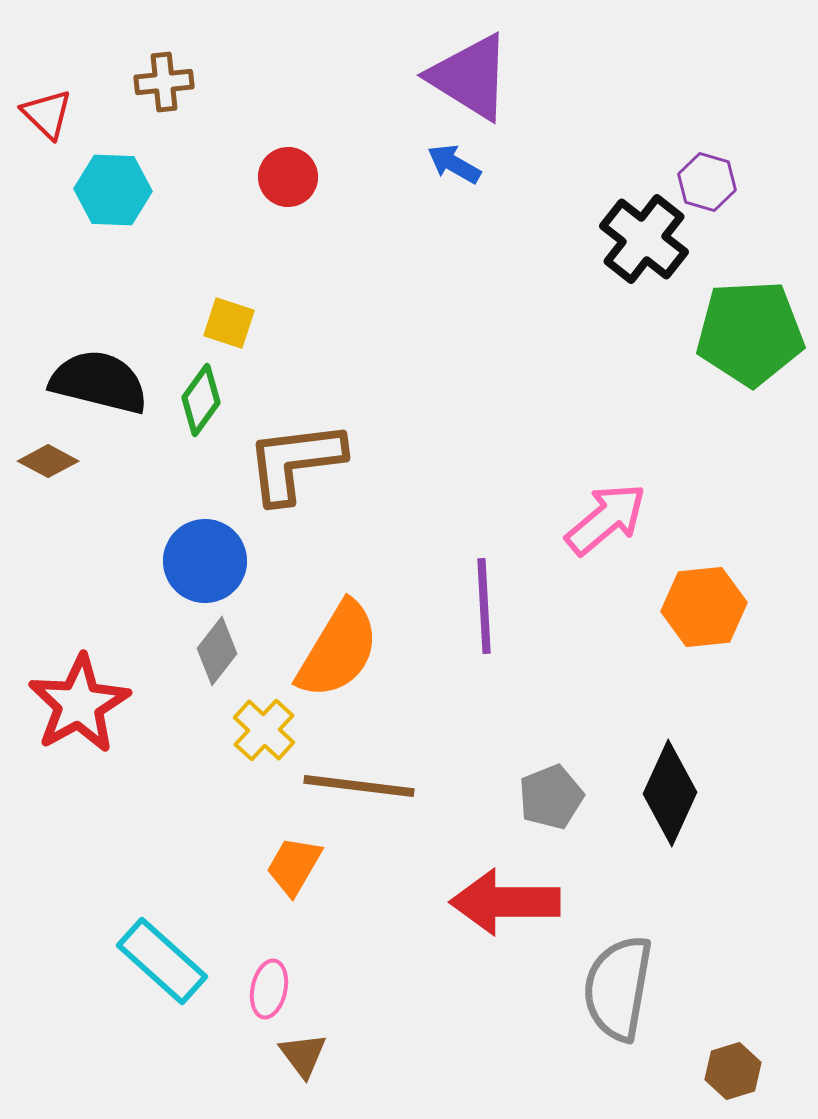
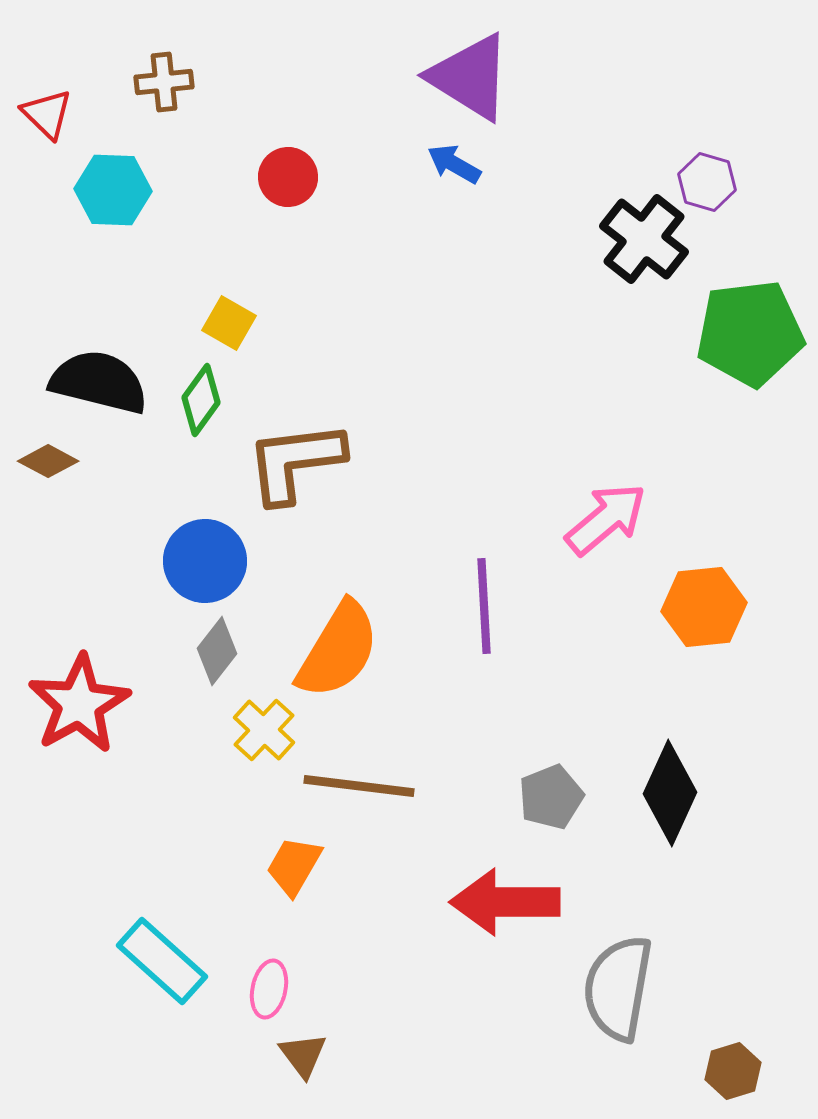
yellow square: rotated 12 degrees clockwise
green pentagon: rotated 4 degrees counterclockwise
